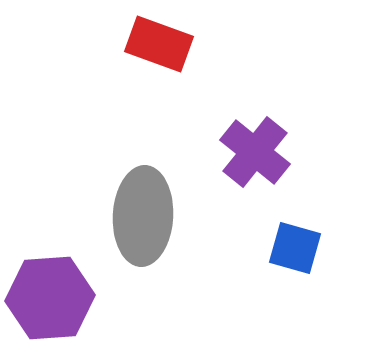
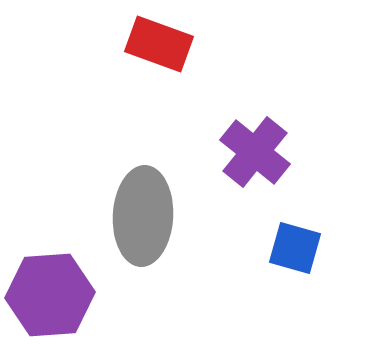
purple hexagon: moved 3 px up
